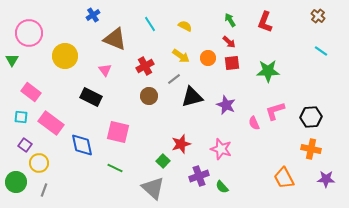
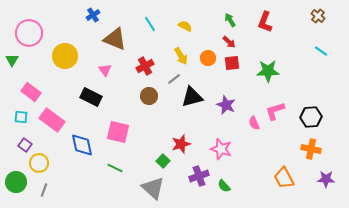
yellow arrow at (181, 56): rotated 24 degrees clockwise
pink rectangle at (51, 123): moved 1 px right, 3 px up
green semicircle at (222, 187): moved 2 px right, 1 px up
